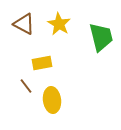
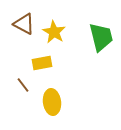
yellow star: moved 5 px left, 8 px down
brown line: moved 3 px left, 1 px up
yellow ellipse: moved 2 px down
